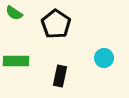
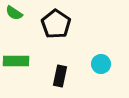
cyan circle: moved 3 px left, 6 px down
